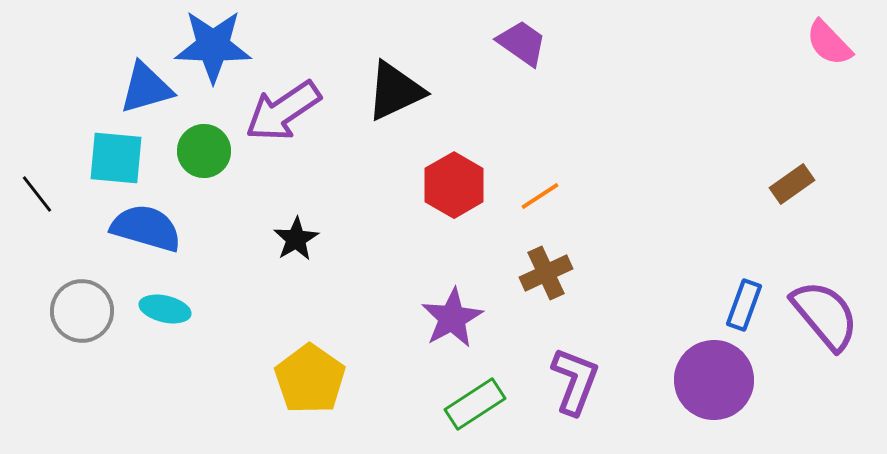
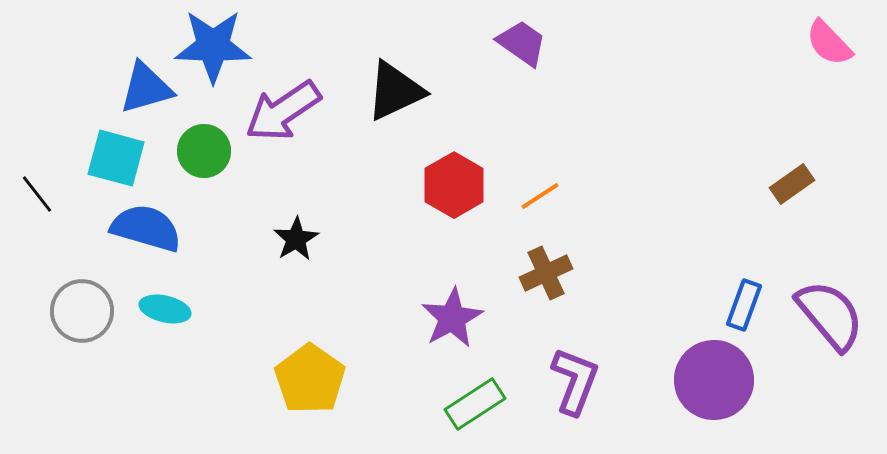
cyan square: rotated 10 degrees clockwise
purple semicircle: moved 5 px right
